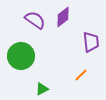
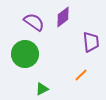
purple semicircle: moved 1 px left, 2 px down
green circle: moved 4 px right, 2 px up
